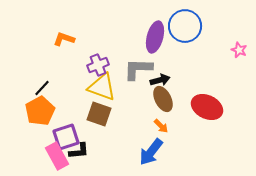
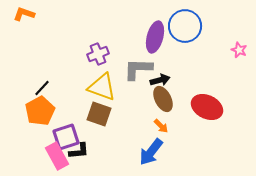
orange L-shape: moved 40 px left, 25 px up
purple cross: moved 11 px up
